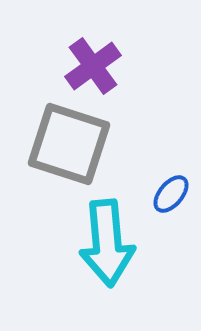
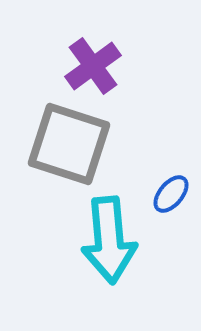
cyan arrow: moved 2 px right, 3 px up
